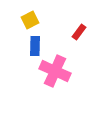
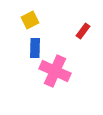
red rectangle: moved 4 px right, 1 px up
blue rectangle: moved 2 px down
